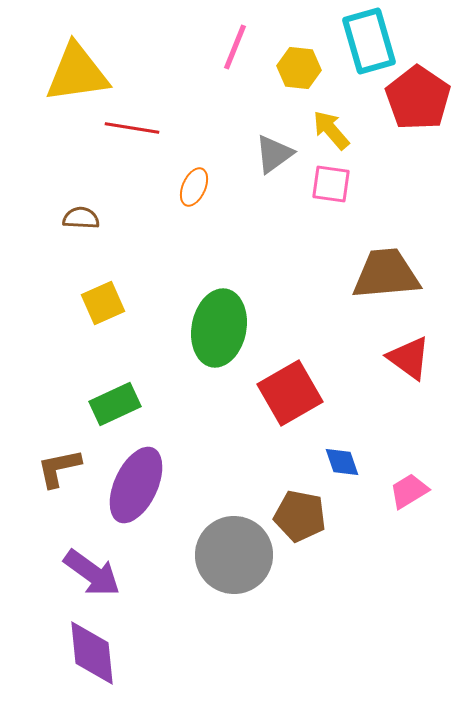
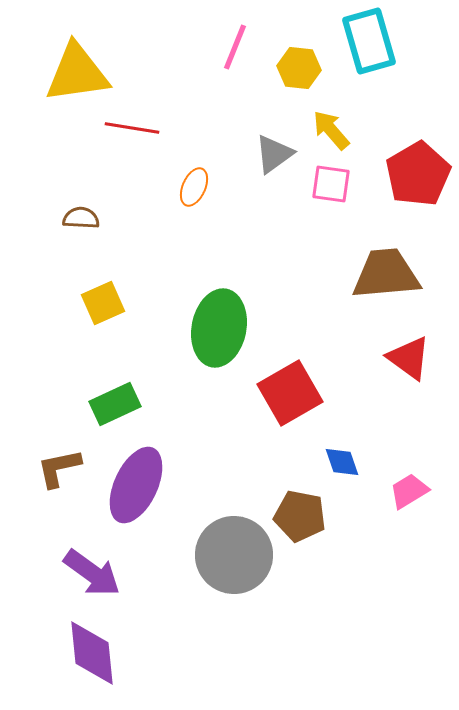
red pentagon: moved 76 px down; rotated 8 degrees clockwise
